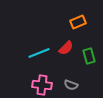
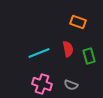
orange rectangle: rotated 42 degrees clockwise
red semicircle: moved 2 px right, 1 px down; rotated 56 degrees counterclockwise
pink cross: moved 1 px up; rotated 12 degrees clockwise
